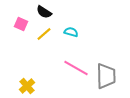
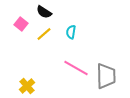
pink square: rotated 16 degrees clockwise
cyan semicircle: rotated 96 degrees counterclockwise
